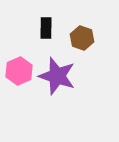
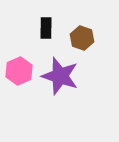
purple star: moved 3 px right
